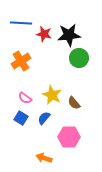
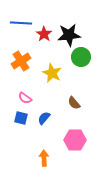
red star: rotated 21 degrees clockwise
green circle: moved 2 px right, 1 px up
yellow star: moved 22 px up
blue square: rotated 16 degrees counterclockwise
pink hexagon: moved 6 px right, 3 px down
orange arrow: rotated 70 degrees clockwise
